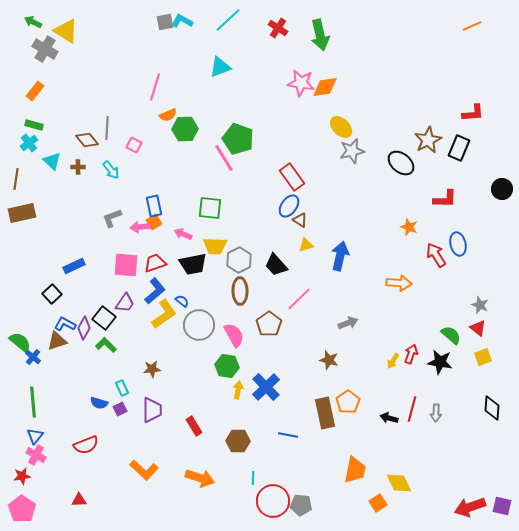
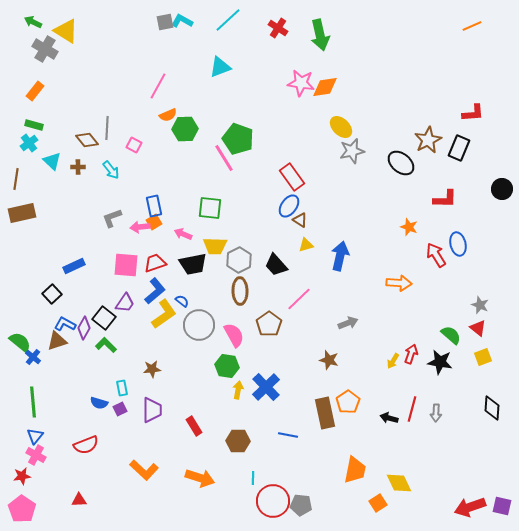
pink line at (155, 87): moved 3 px right, 1 px up; rotated 12 degrees clockwise
cyan rectangle at (122, 388): rotated 14 degrees clockwise
